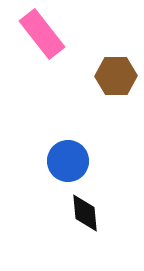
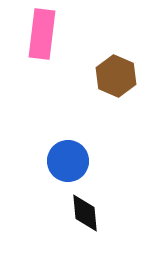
pink rectangle: rotated 45 degrees clockwise
brown hexagon: rotated 24 degrees clockwise
